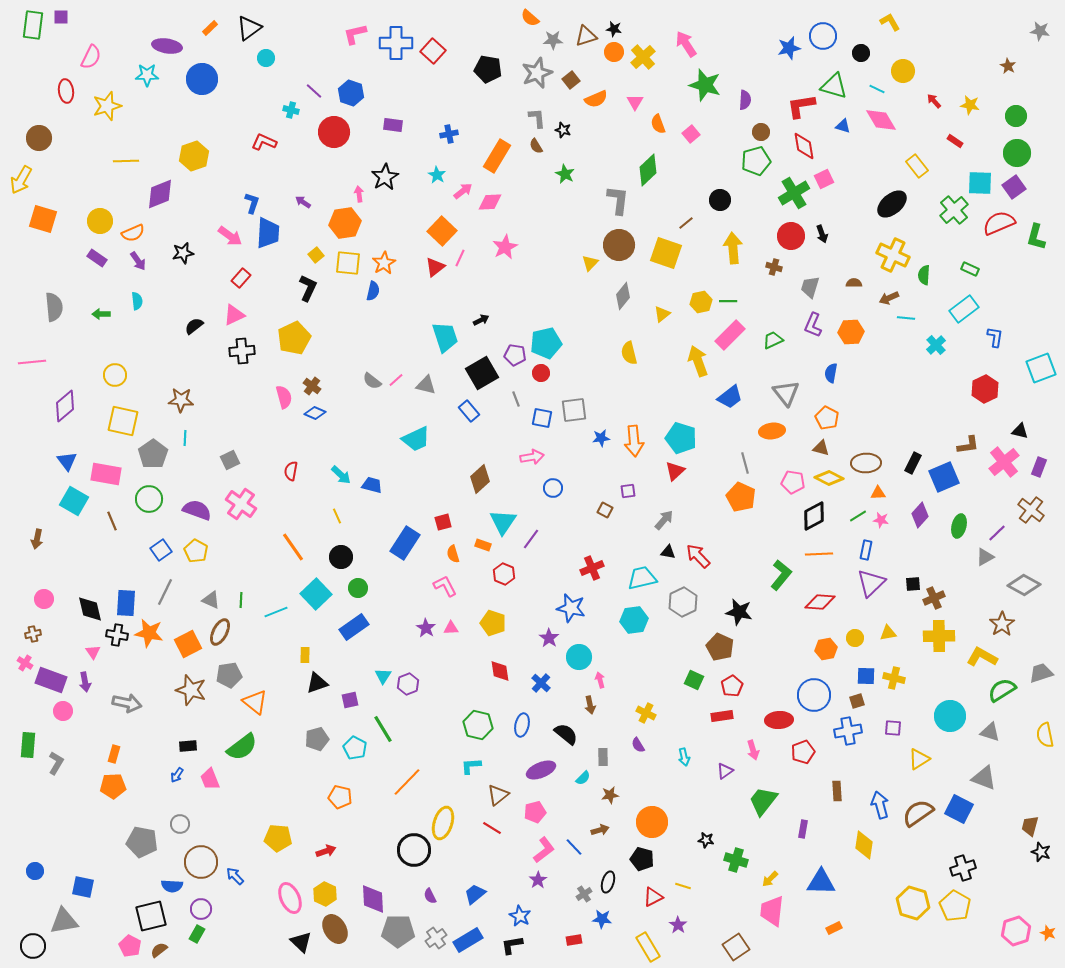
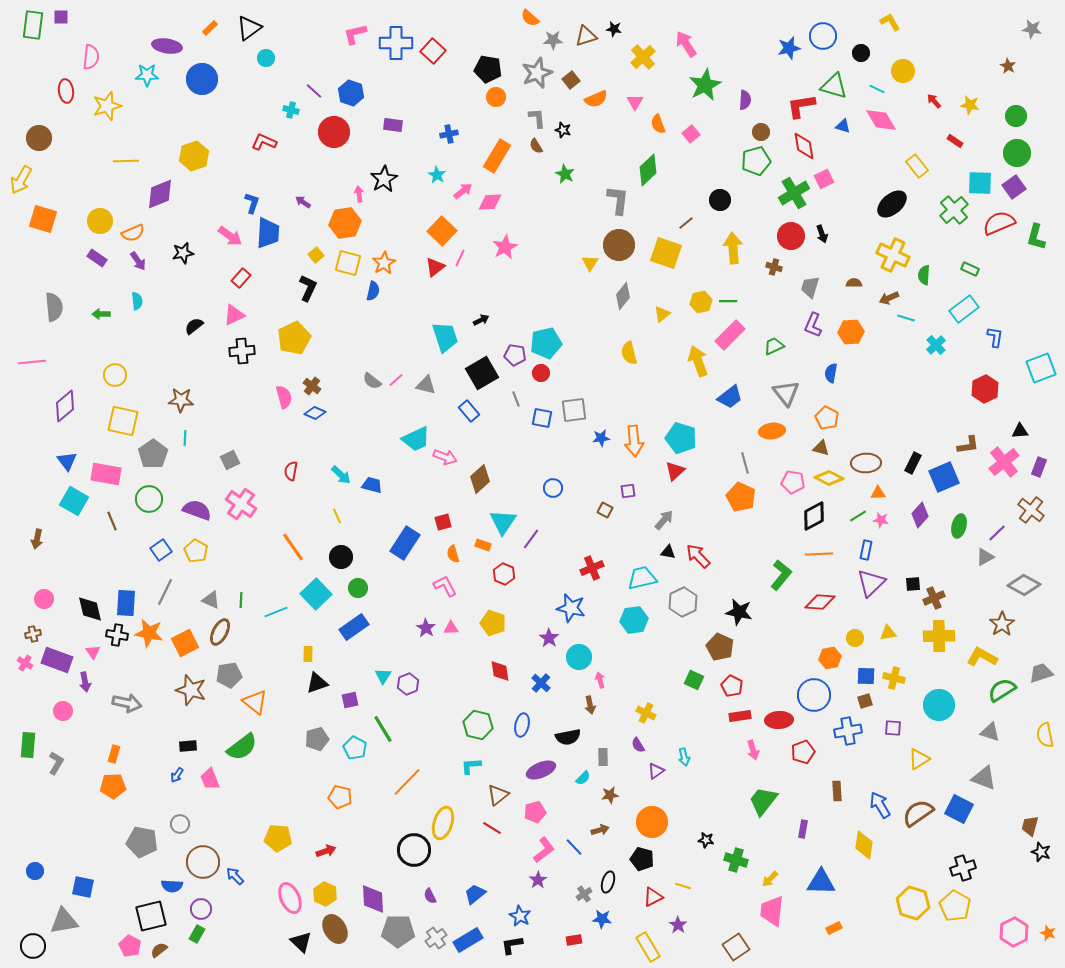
gray star at (1040, 31): moved 8 px left, 2 px up
orange circle at (614, 52): moved 118 px left, 45 px down
pink semicircle at (91, 57): rotated 20 degrees counterclockwise
green star at (705, 85): rotated 28 degrees clockwise
black star at (385, 177): moved 1 px left, 2 px down
yellow square at (348, 263): rotated 8 degrees clockwise
yellow triangle at (590, 263): rotated 12 degrees counterclockwise
cyan line at (906, 318): rotated 12 degrees clockwise
green trapezoid at (773, 340): moved 1 px right, 6 px down
black triangle at (1020, 431): rotated 18 degrees counterclockwise
pink arrow at (532, 457): moved 87 px left; rotated 30 degrees clockwise
orange square at (188, 644): moved 3 px left, 1 px up
orange hexagon at (826, 649): moved 4 px right, 9 px down
yellow rectangle at (305, 655): moved 3 px right, 1 px up
purple rectangle at (51, 680): moved 6 px right, 20 px up
red pentagon at (732, 686): rotated 15 degrees counterclockwise
brown square at (857, 701): moved 8 px right
red rectangle at (722, 716): moved 18 px right
cyan circle at (950, 716): moved 11 px left, 11 px up
black semicircle at (566, 734): moved 2 px right, 3 px down; rotated 130 degrees clockwise
purple triangle at (725, 771): moved 69 px left
blue arrow at (880, 805): rotated 16 degrees counterclockwise
brown circle at (201, 862): moved 2 px right
pink hexagon at (1016, 931): moved 2 px left, 1 px down; rotated 8 degrees counterclockwise
